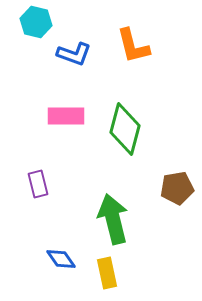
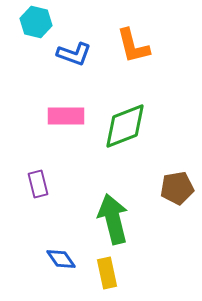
green diamond: moved 3 px up; rotated 54 degrees clockwise
